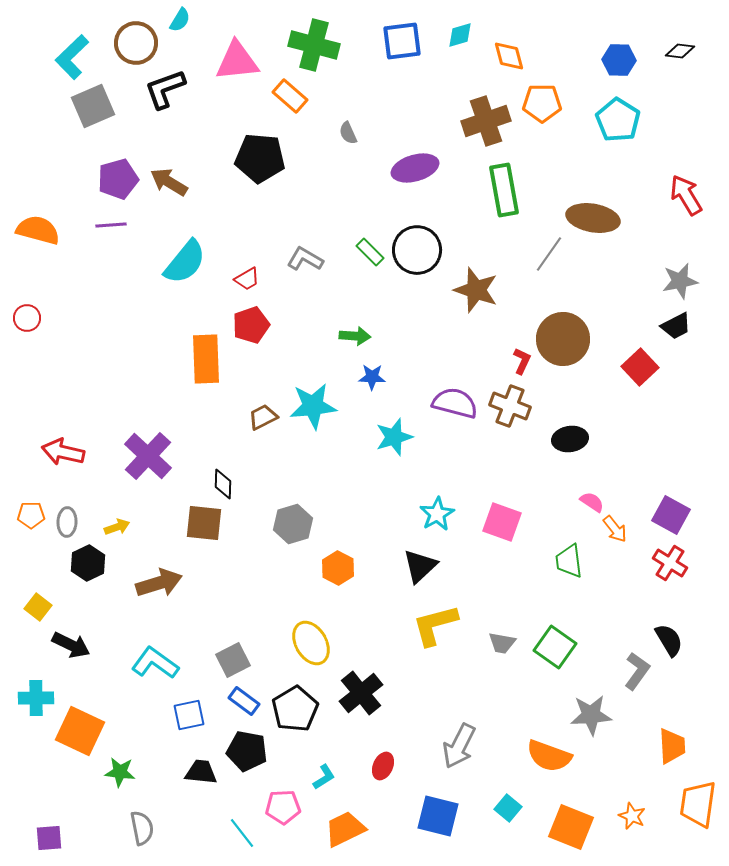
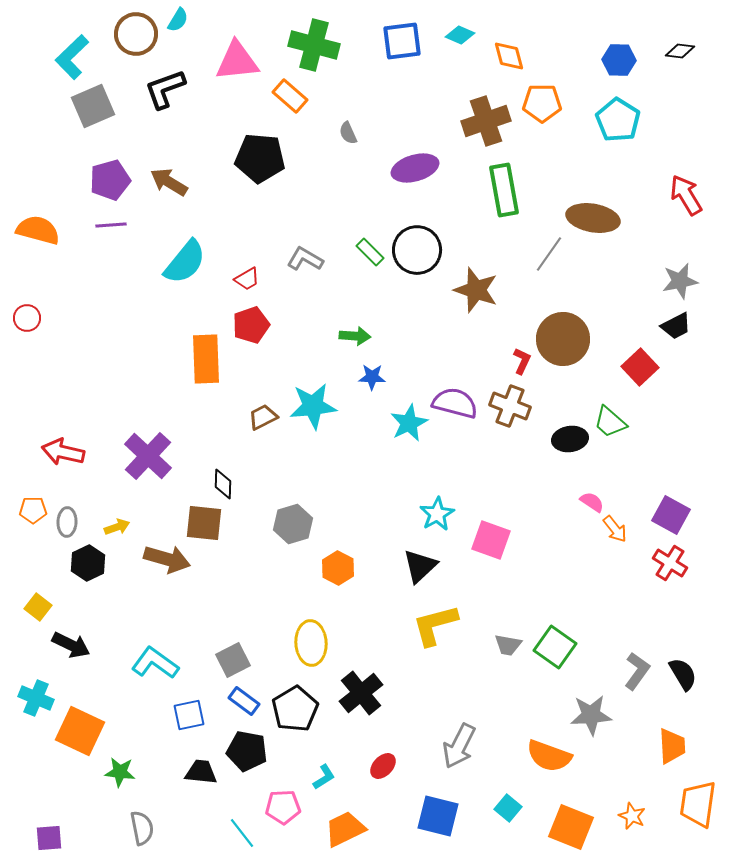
cyan semicircle at (180, 20): moved 2 px left
cyan diamond at (460, 35): rotated 40 degrees clockwise
brown circle at (136, 43): moved 9 px up
purple pentagon at (118, 179): moved 8 px left, 1 px down
cyan star at (394, 437): moved 15 px right, 14 px up; rotated 9 degrees counterclockwise
orange pentagon at (31, 515): moved 2 px right, 5 px up
pink square at (502, 522): moved 11 px left, 18 px down
green trapezoid at (569, 561): moved 41 px right, 139 px up; rotated 42 degrees counterclockwise
brown arrow at (159, 583): moved 8 px right, 24 px up; rotated 33 degrees clockwise
black semicircle at (669, 640): moved 14 px right, 34 px down
yellow ellipse at (311, 643): rotated 27 degrees clockwise
gray trapezoid at (502, 643): moved 6 px right, 2 px down
cyan cross at (36, 698): rotated 24 degrees clockwise
red ellipse at (383, 766): rotated 20 degrees clockwise
